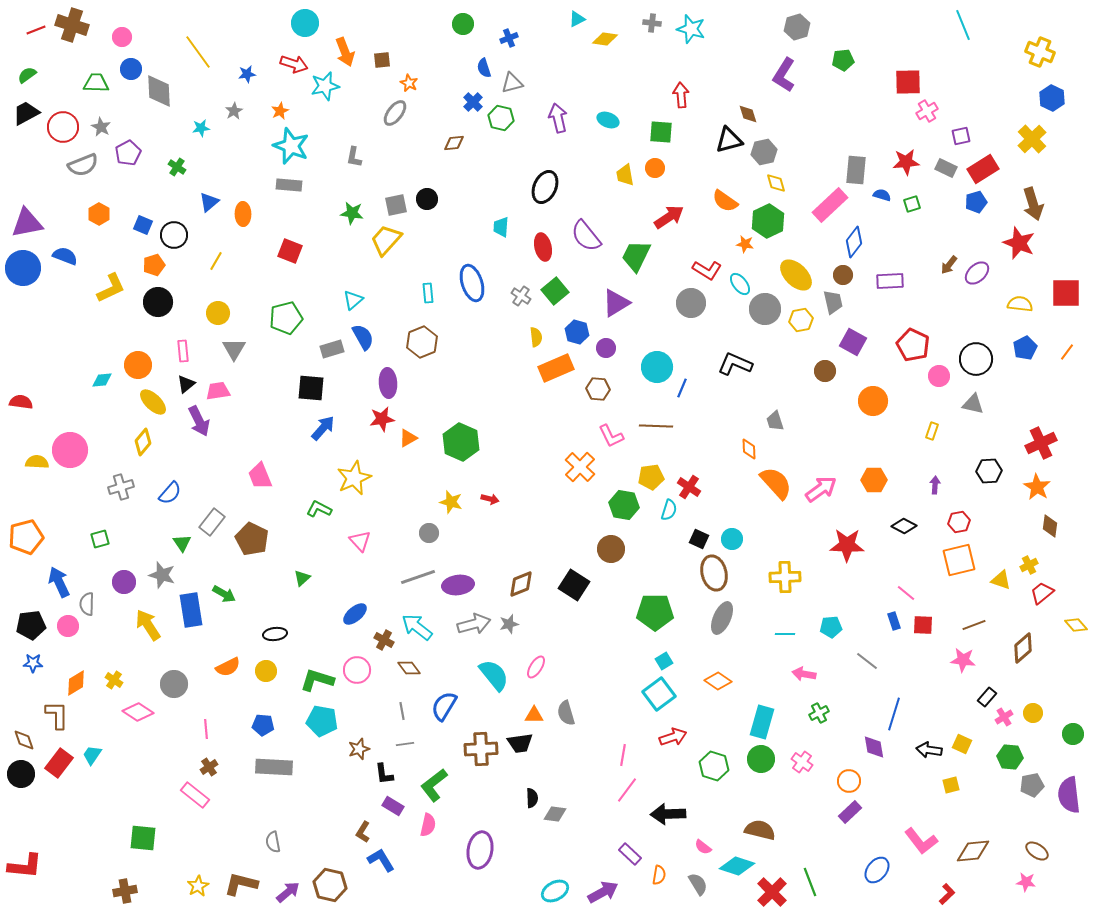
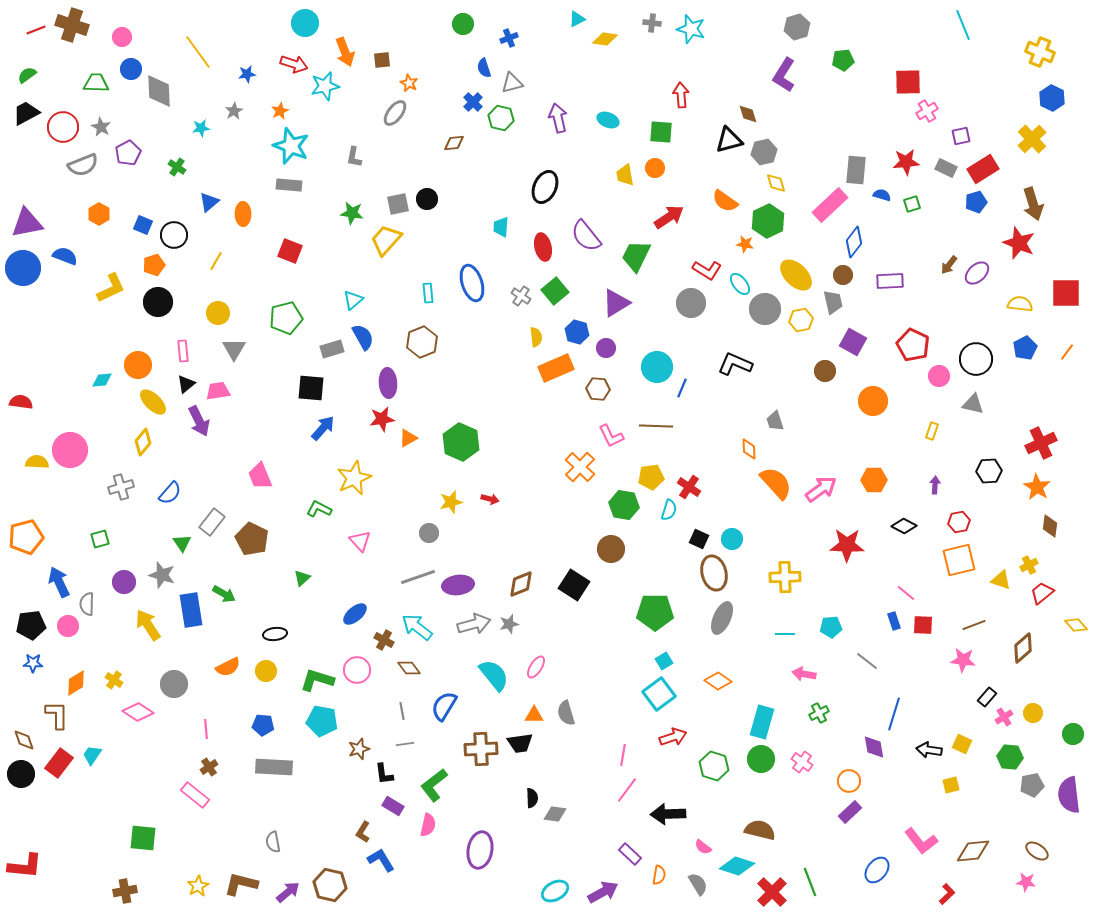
gray square at (396, 205): moved 2 px right, 1 px up
yellow star at (451, 502): rotated 30 degrees counterclockwise
